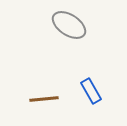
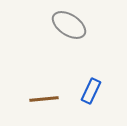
blue rectangle: rotated 55 degrees clockwise
